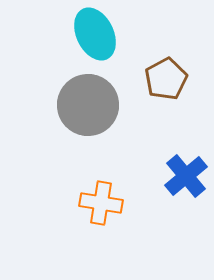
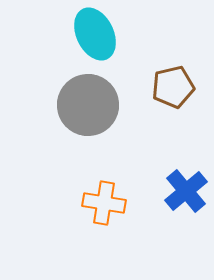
brown pentagon: moved 7 px right, 8 px down; rotated 15 degrees clockwise
blue cross: moved 15 px down
orange cross: moved 3 px right
